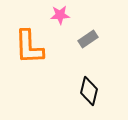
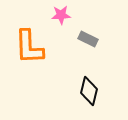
pink star: moved 1 px right
gray rectangle: rotated 60 degrees clockwise
